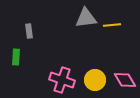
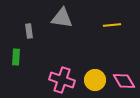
gray triangle: moved 24 px left; rotated 15 degrees clockwise
pink diamond: moved 1 px left, 1 px down
